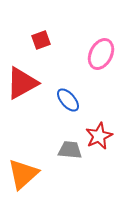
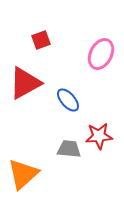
red triangle: moved 3 px right
red star: rotated 20 degrees clockwise
gray trapezoid: moved 1 px left, 1 px up
